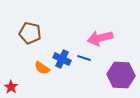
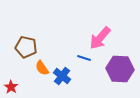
brown pentagon: moved 4 px left, 14 px down
pink arrow: rotated 35 degrees counterclockwise
blue cross: moved 17 px down; rotated 12 degrees clockwise
orange semicircle: rotated 21 degrees clockwise
purple hexagon: moved 1 px left, 6 px up
